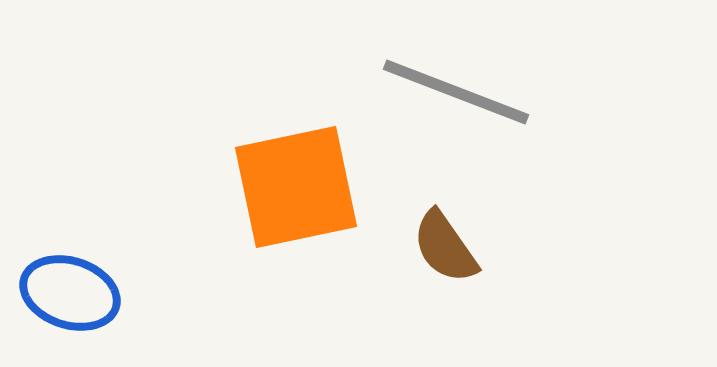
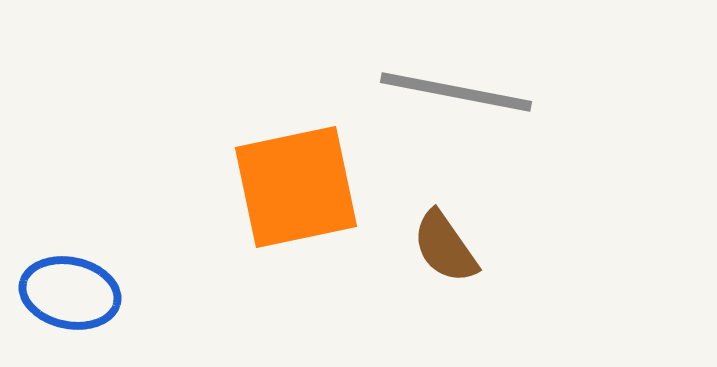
gray line: rotated 10 degrees counterclockwise
blue ellipse: rotated 6 degrees counterclockwise
